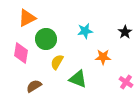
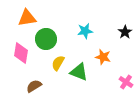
orange triangle: rotated 18 degrees clockwise
orange star: rotated 14 degrees clockwise
yellow semicircle: moved 1 px right, 1 px down
green triangle: moved 1 px right, 7 px up
